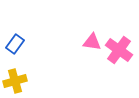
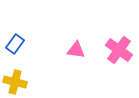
pink triangle: moved 16 px left, 8 px down
yellow cross: moved 1 px down; rotated 30 degrees clockwise
